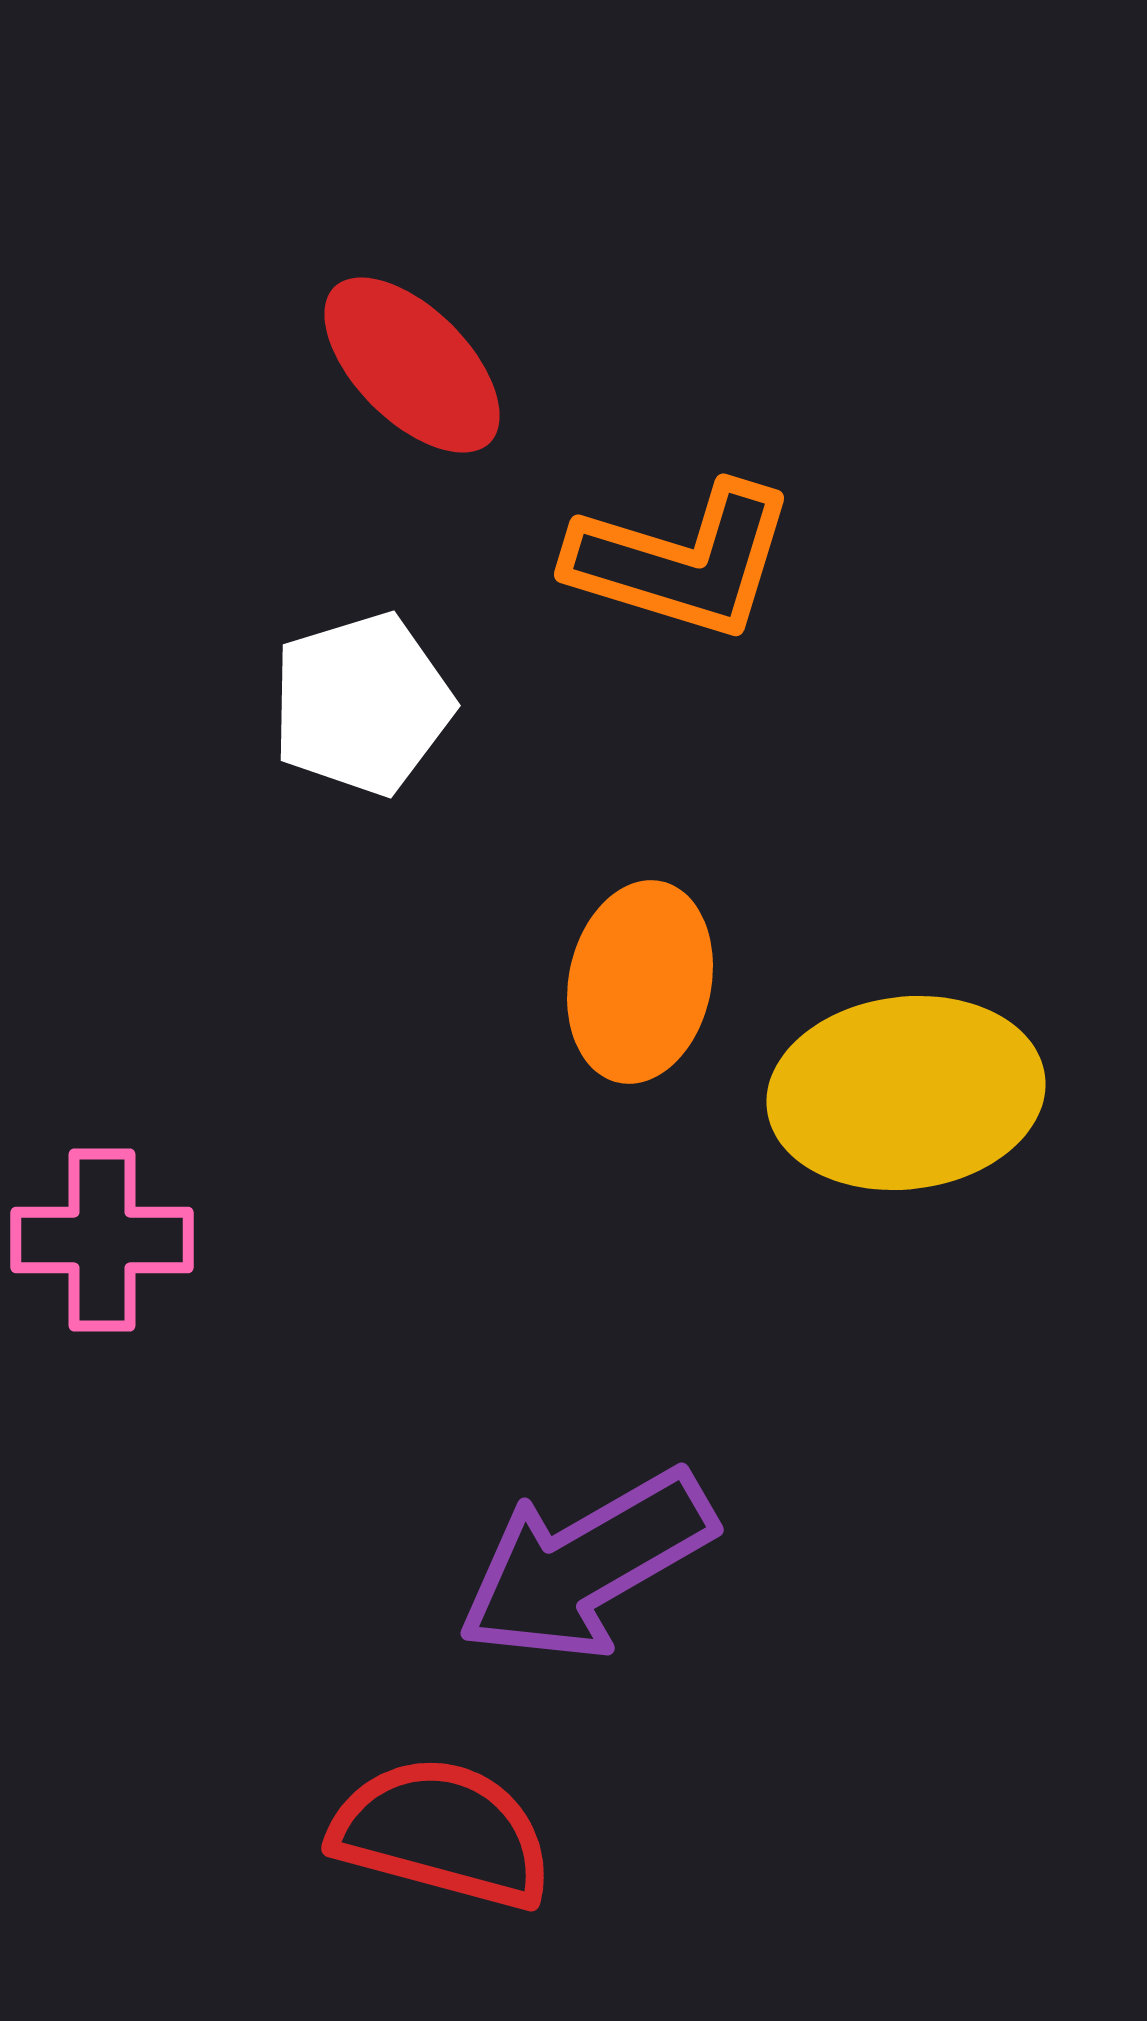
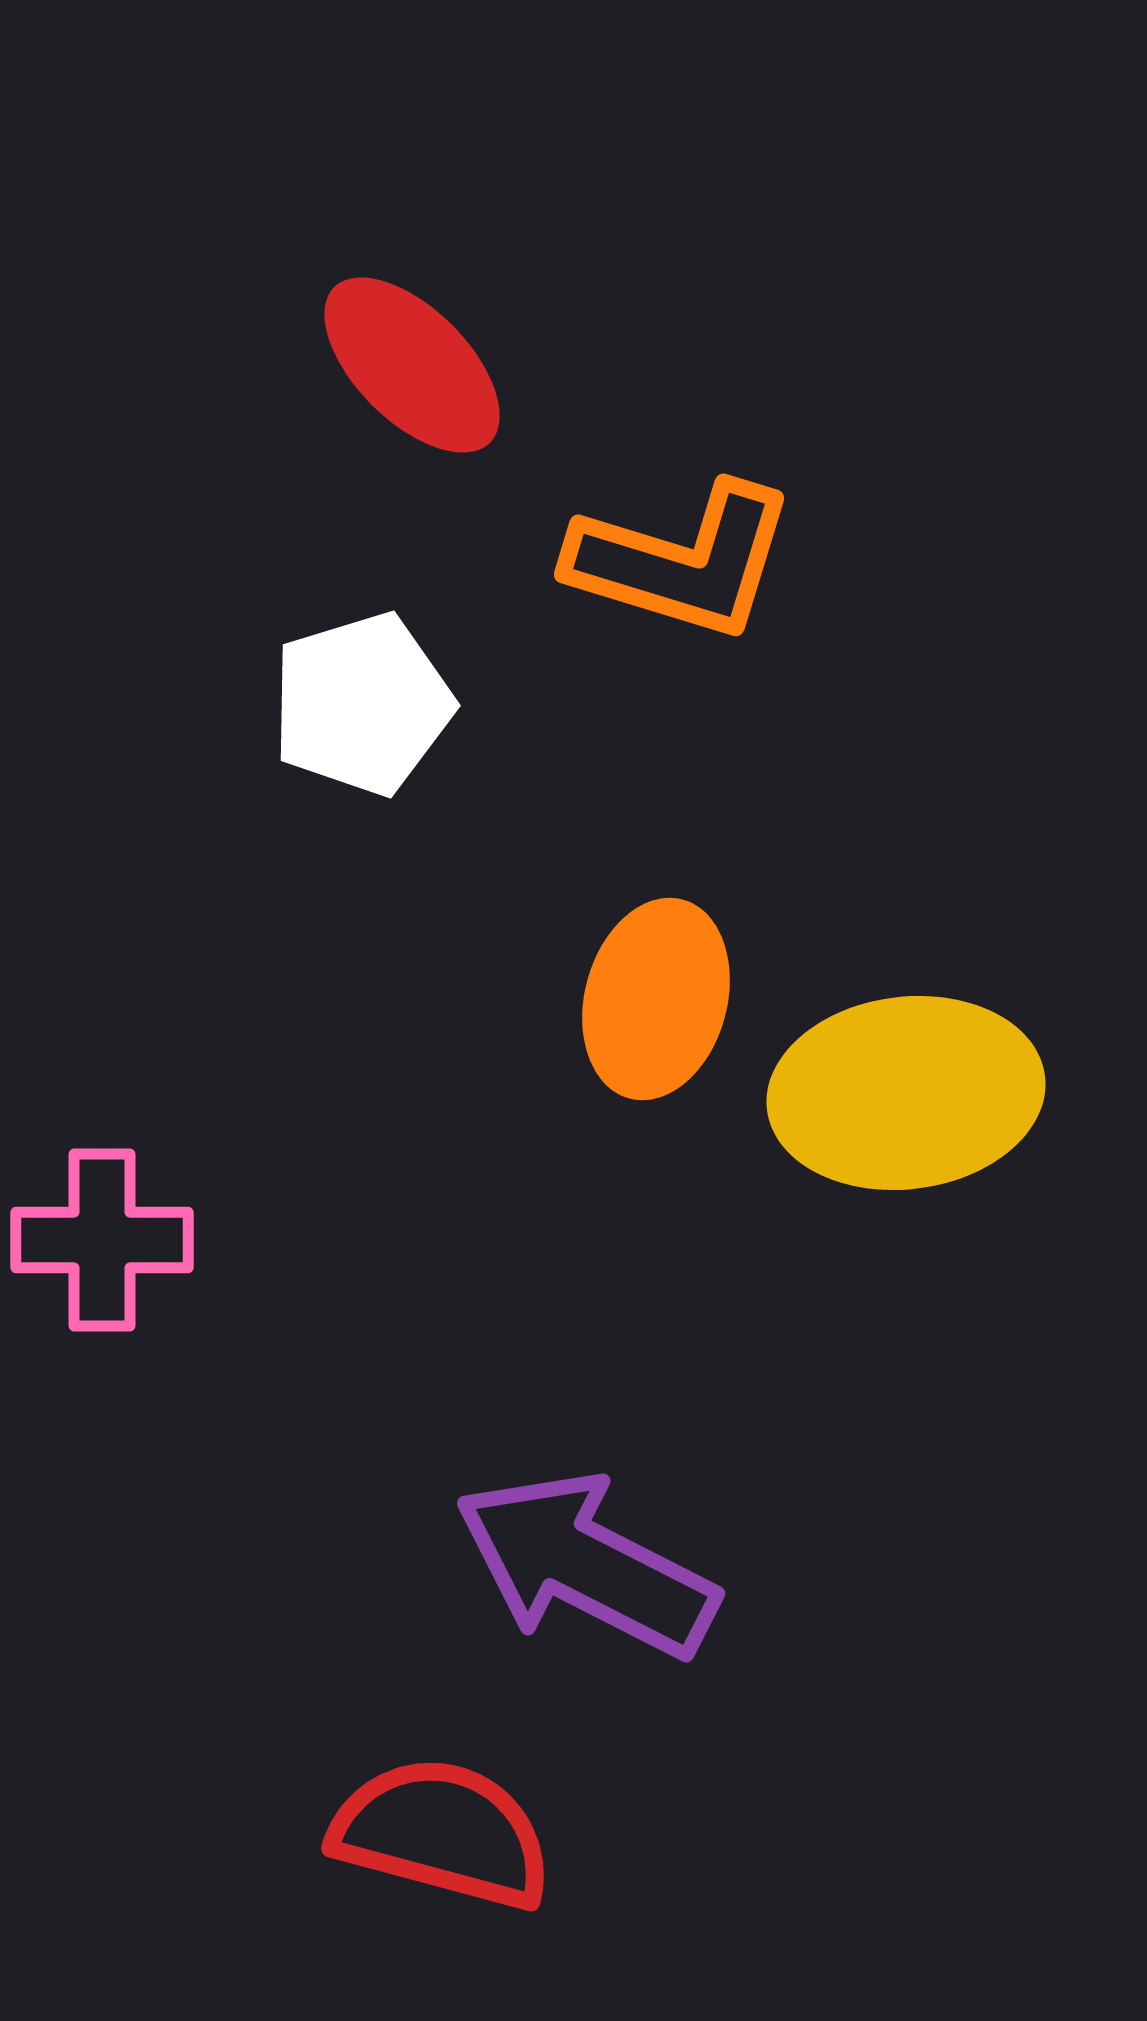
orange ellipse: moved 16 px right, 17 px down; rotated 3 degrees clockwise
purple arrow: rotated 57 degrees clockwise
